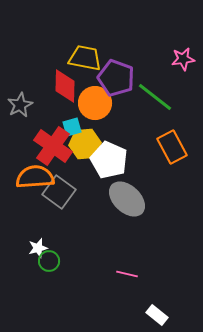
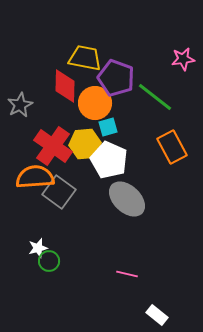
cyan square: moved 36 px right
